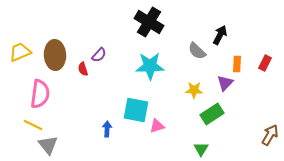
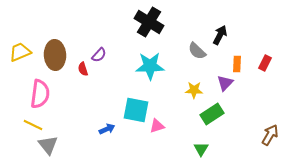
blue arrow: rotated 63 degrees clockwise
